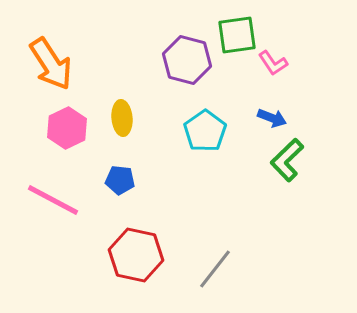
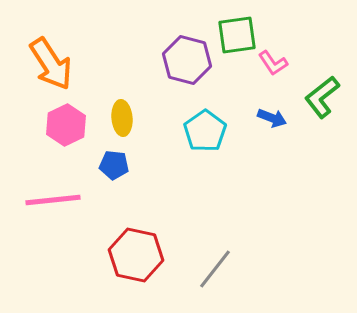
pink hexagon: moved 1 px left, 3 px up
green L-shape: moved 35 px right, 63 px up; rotated 6 degrees clockwise
blue pentagon: moved 6 px left, 15 px up
pink line: rotated 34 degrees counterclockwise
